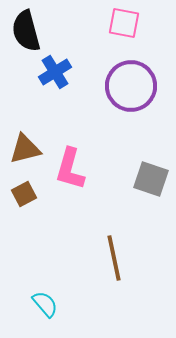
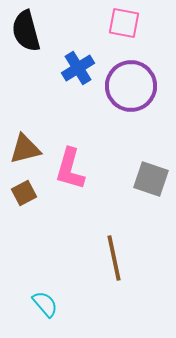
blue cross: moved 23 px right, 4 px up
brown square: moved 1 px up
